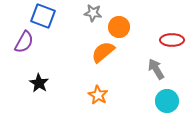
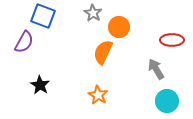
gray star: rotated 24 degrees clockwise
orange semicircle: rotated 25 degrees counterclockwise
black star: moved 1 px right, 2 px down
